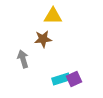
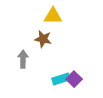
brown star: rotated 18 degrees clockwise
gray arrow: rotated 18 degrees clockwise
purple square: rotated 21 degrees counterclockwise
